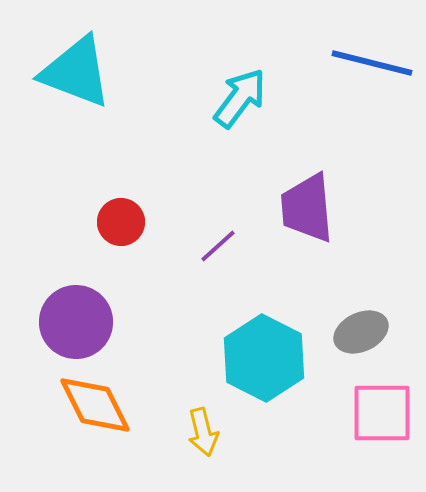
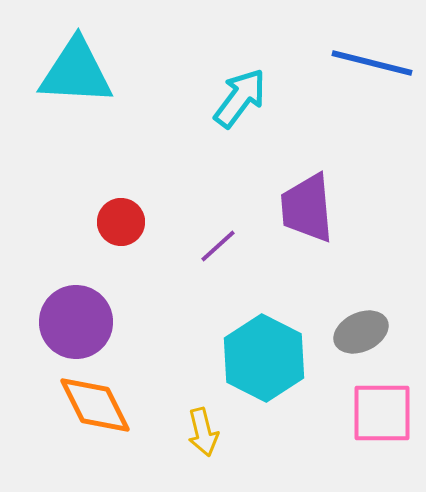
cyan triangle: rotated 18 degrees counterclockwise
